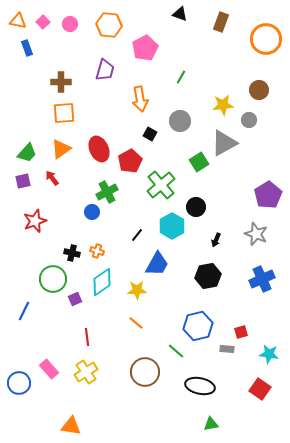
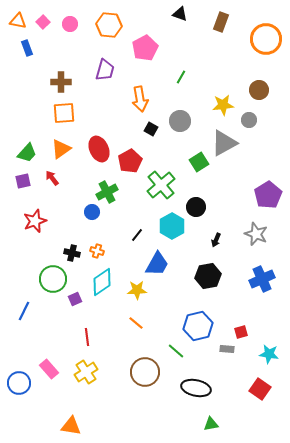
black square at (150, 134): moved 1 px right, 5 px up
black ellipse at (200, 386): moved 4 px left, 2 px down
